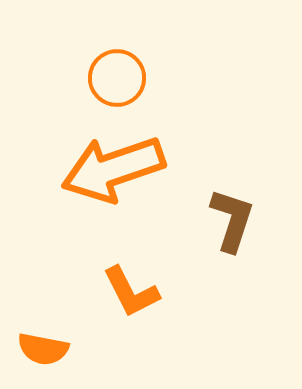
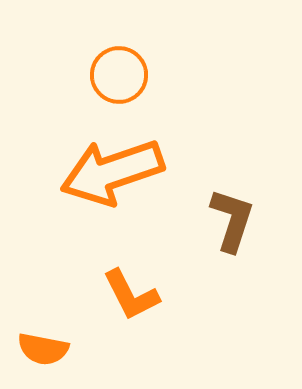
orange circle: moved 2 px right, 3 px up
orange arrow: moved 1 px left, 3 px down
orange L-shape: moved 3 px down
